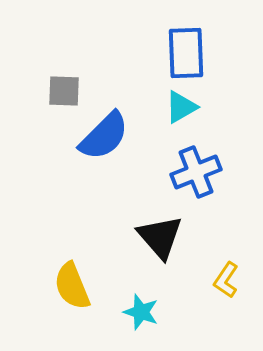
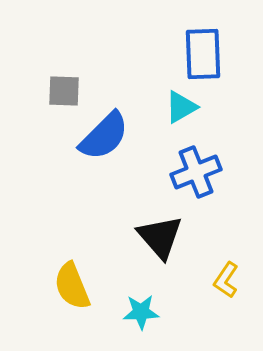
blue rectangle: moved 17 px right, 1 px down
cyan star: rotated 21 degrees counterclockwise
